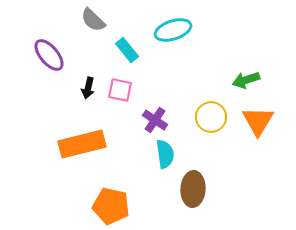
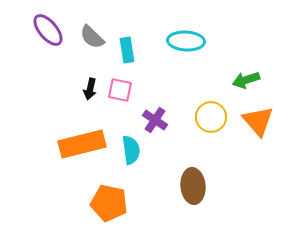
gray semicircle: moved 1 px left, 17 px down
cyan ellipse: moved 13 px right, 11 px down; rotated 21 degrees clockwise
cyan rectangle: rotated 30 degrees clockwise
purple ellipse: moved 1 px left, 25 px up
black arrow: moved 2 px right, 1 px down
orange triangle: rotated 12 degrees counterclockwise
cyan semicircle: moved 34 px left, 4 px up
brown ellipse: moved 3 px up; rotated 8 degrees counterclockwise
orange pentagon: moved 2 px left, 3 px up
